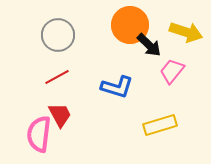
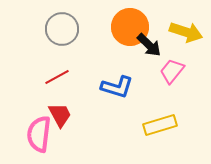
orange circle: moved 2 px down
gray circle: moved 4 px right, 6 px up
